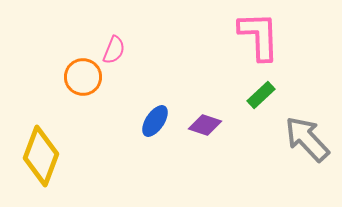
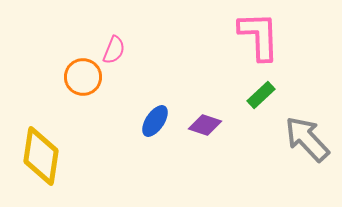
yellow diamond: rotated 12 degrees counterclockwise
